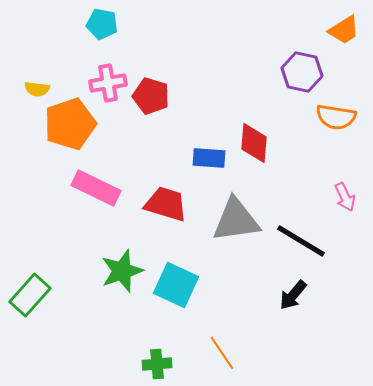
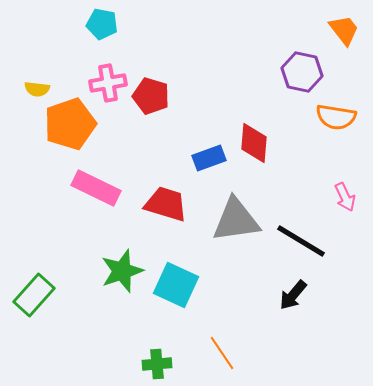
orange trapezoid: rotated 96 degrees counterclockwise
blue rectangle: rotated 24 degrees counterclockwise
green rectangle: moved 4 px right
